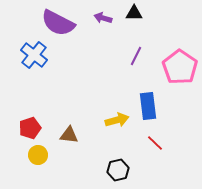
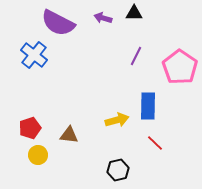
blue rectangle: rotated 8 degrees clockwise
